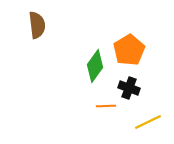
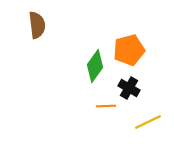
orange pentagon: rotated 16 degrees clockwise
black cross: rotated 10 degrees clockwise
